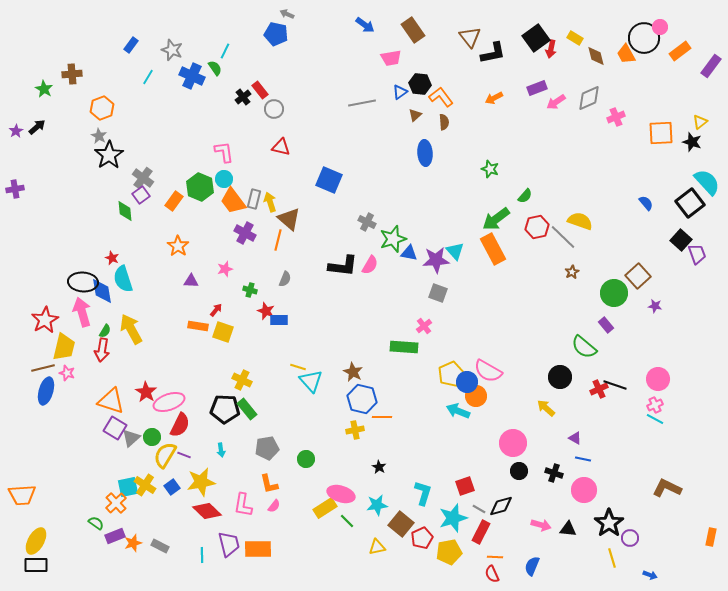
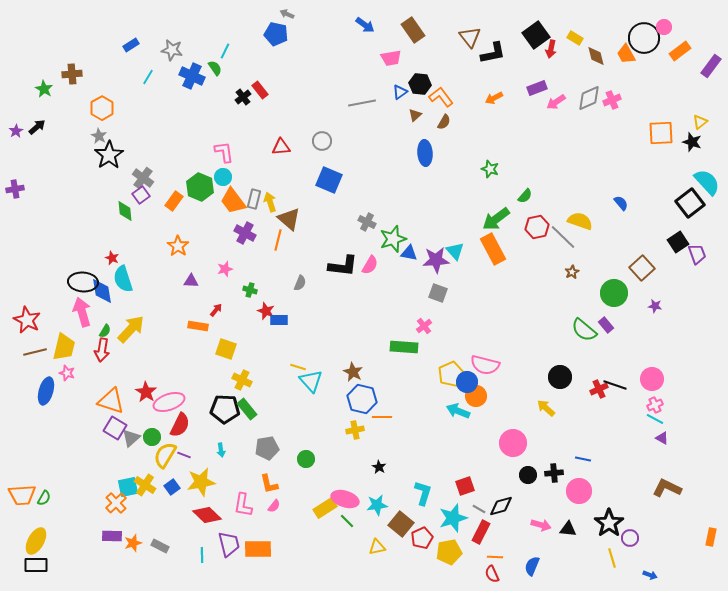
pink circle at (660, 27): moved 4 px right
black square at (536, 38): moved 3 px up
blue rectangle at (131, 45): rotated 21 degrees clockwise
gray star at (172, 50): rotated 10 degrees counterclockwise
orange hexagon at (102, 108): rotated 10 degrees counterclockwise
gray circle at (274, 109): moved 48 px right, 32 px down
pink cross at (616, 117): moved 4 px left, 17 px up
brown semicircle at (444, 122): rotated 35 degrees clockwise
red triangle at (281, 147): rotated 18 degrees counterclockwise
cyan circle at (224, 179): moved 1 px left, 2 px up
blue semicircle at (646, 203): moved 25 px left
black square at (681, 240): moved 3 px left, 2 px down; rotated 15 degrees clockwise
brown square at (638, 276): moved 4 px right, 8 px up
gray semicircle at (285, 279): moved 15 px right, 4 px down
red star at (45, 320): moved 18 px left; rotated 16 degrees counterclockwise
yellow arrow at (131, 329): rotated 72 degrees clockwise
yellow square at (223, 332): moved 3 px right, 17 px down
green semicircle at (584, 347): moved 17 px up
brown line at (43, 368): moved 8 px left, 16 px up
pink semicircle at (488, 371): moved 3 px left, 6 px up; rotated 16 degrees counterclockwise
pink circle at (658, 379): moved 6 px left
purple triangle at (575, 438): moved 87 px right
black circle at (519, 471): moved 9 px right, 4 px down
black cross at (554, 473): rotated 24 degrees counterclockwise
pink circle at (584, 490): moved 5 px left, 1 px down
pink ellipse at (341, 494): moved 4 px right, 5 px down
red diamond at (207, 511): moved 4 px down
green semicircle at (96, 523): moved 52 px left, 25 px up; rotated 84 degrees clockwise
purple rectangle at (115, 536): moved 3 px left; rotated 24 degrees clockwise
